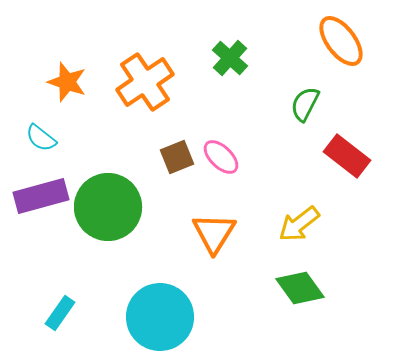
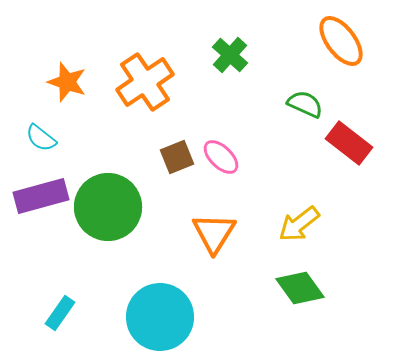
green cross: moved 3 px up
green semicircle: rotated 87 degrees clockwise
red rectangle: moved 2 px right, 13 px up
